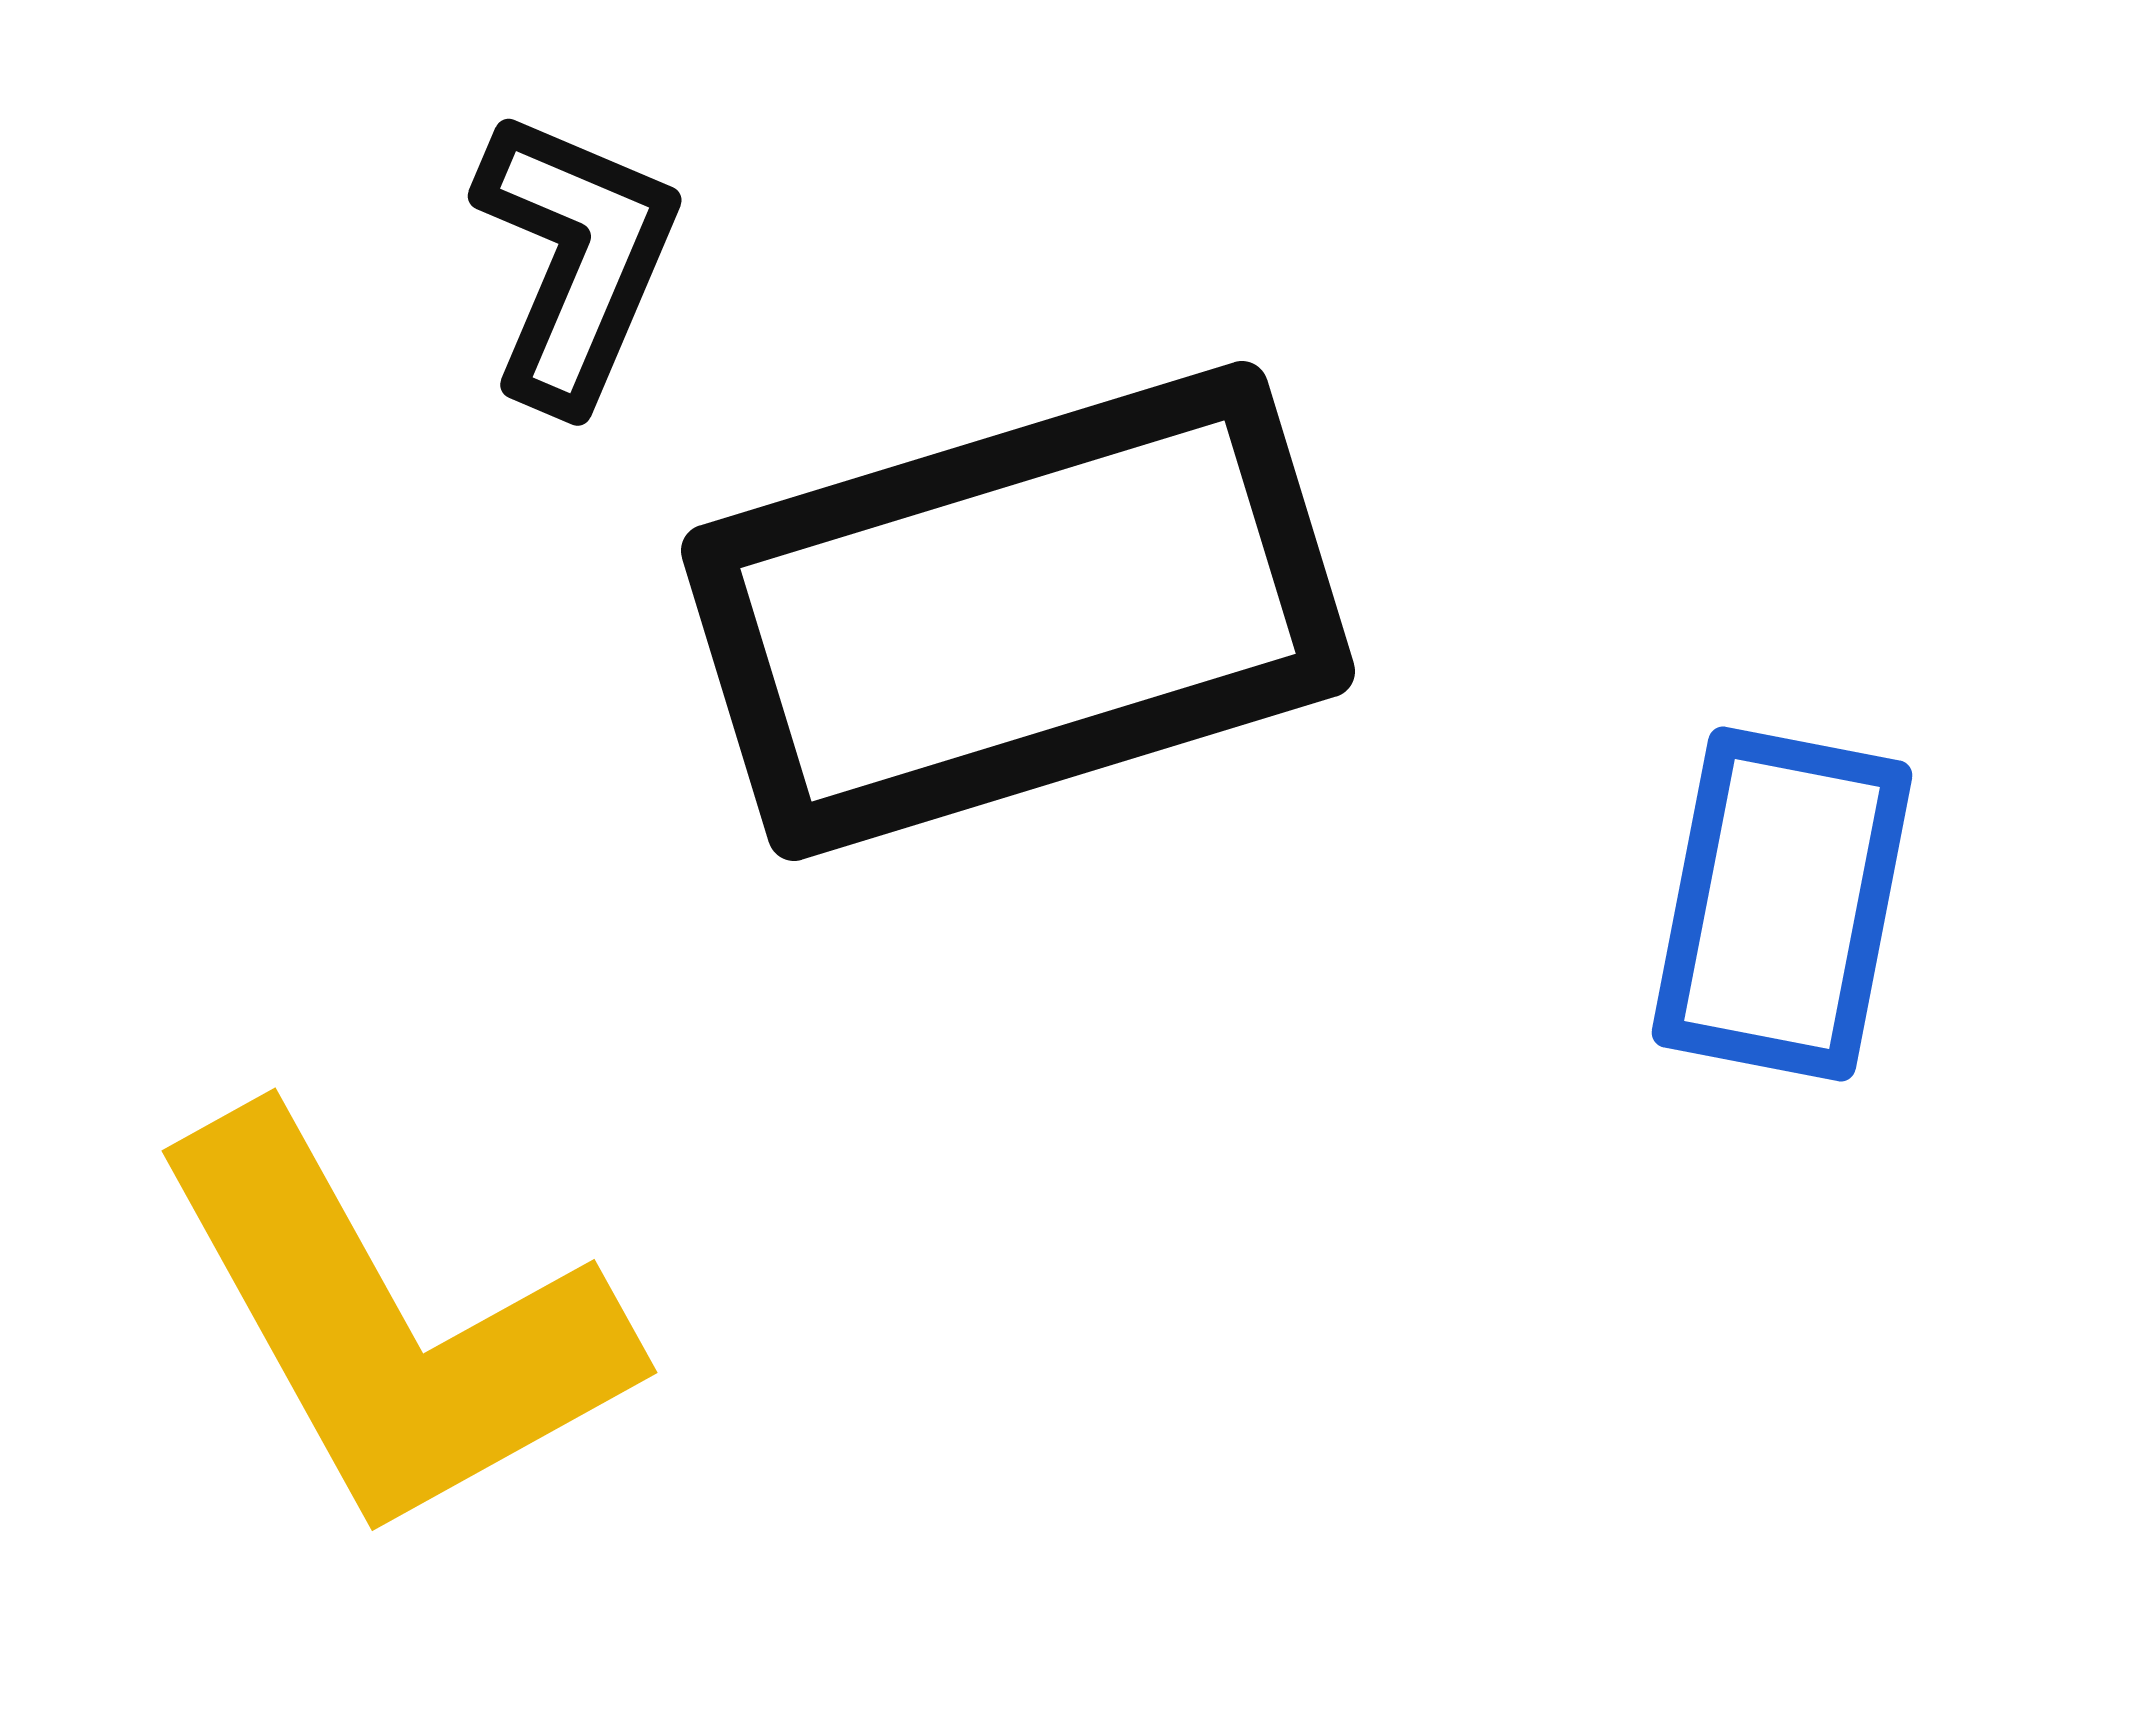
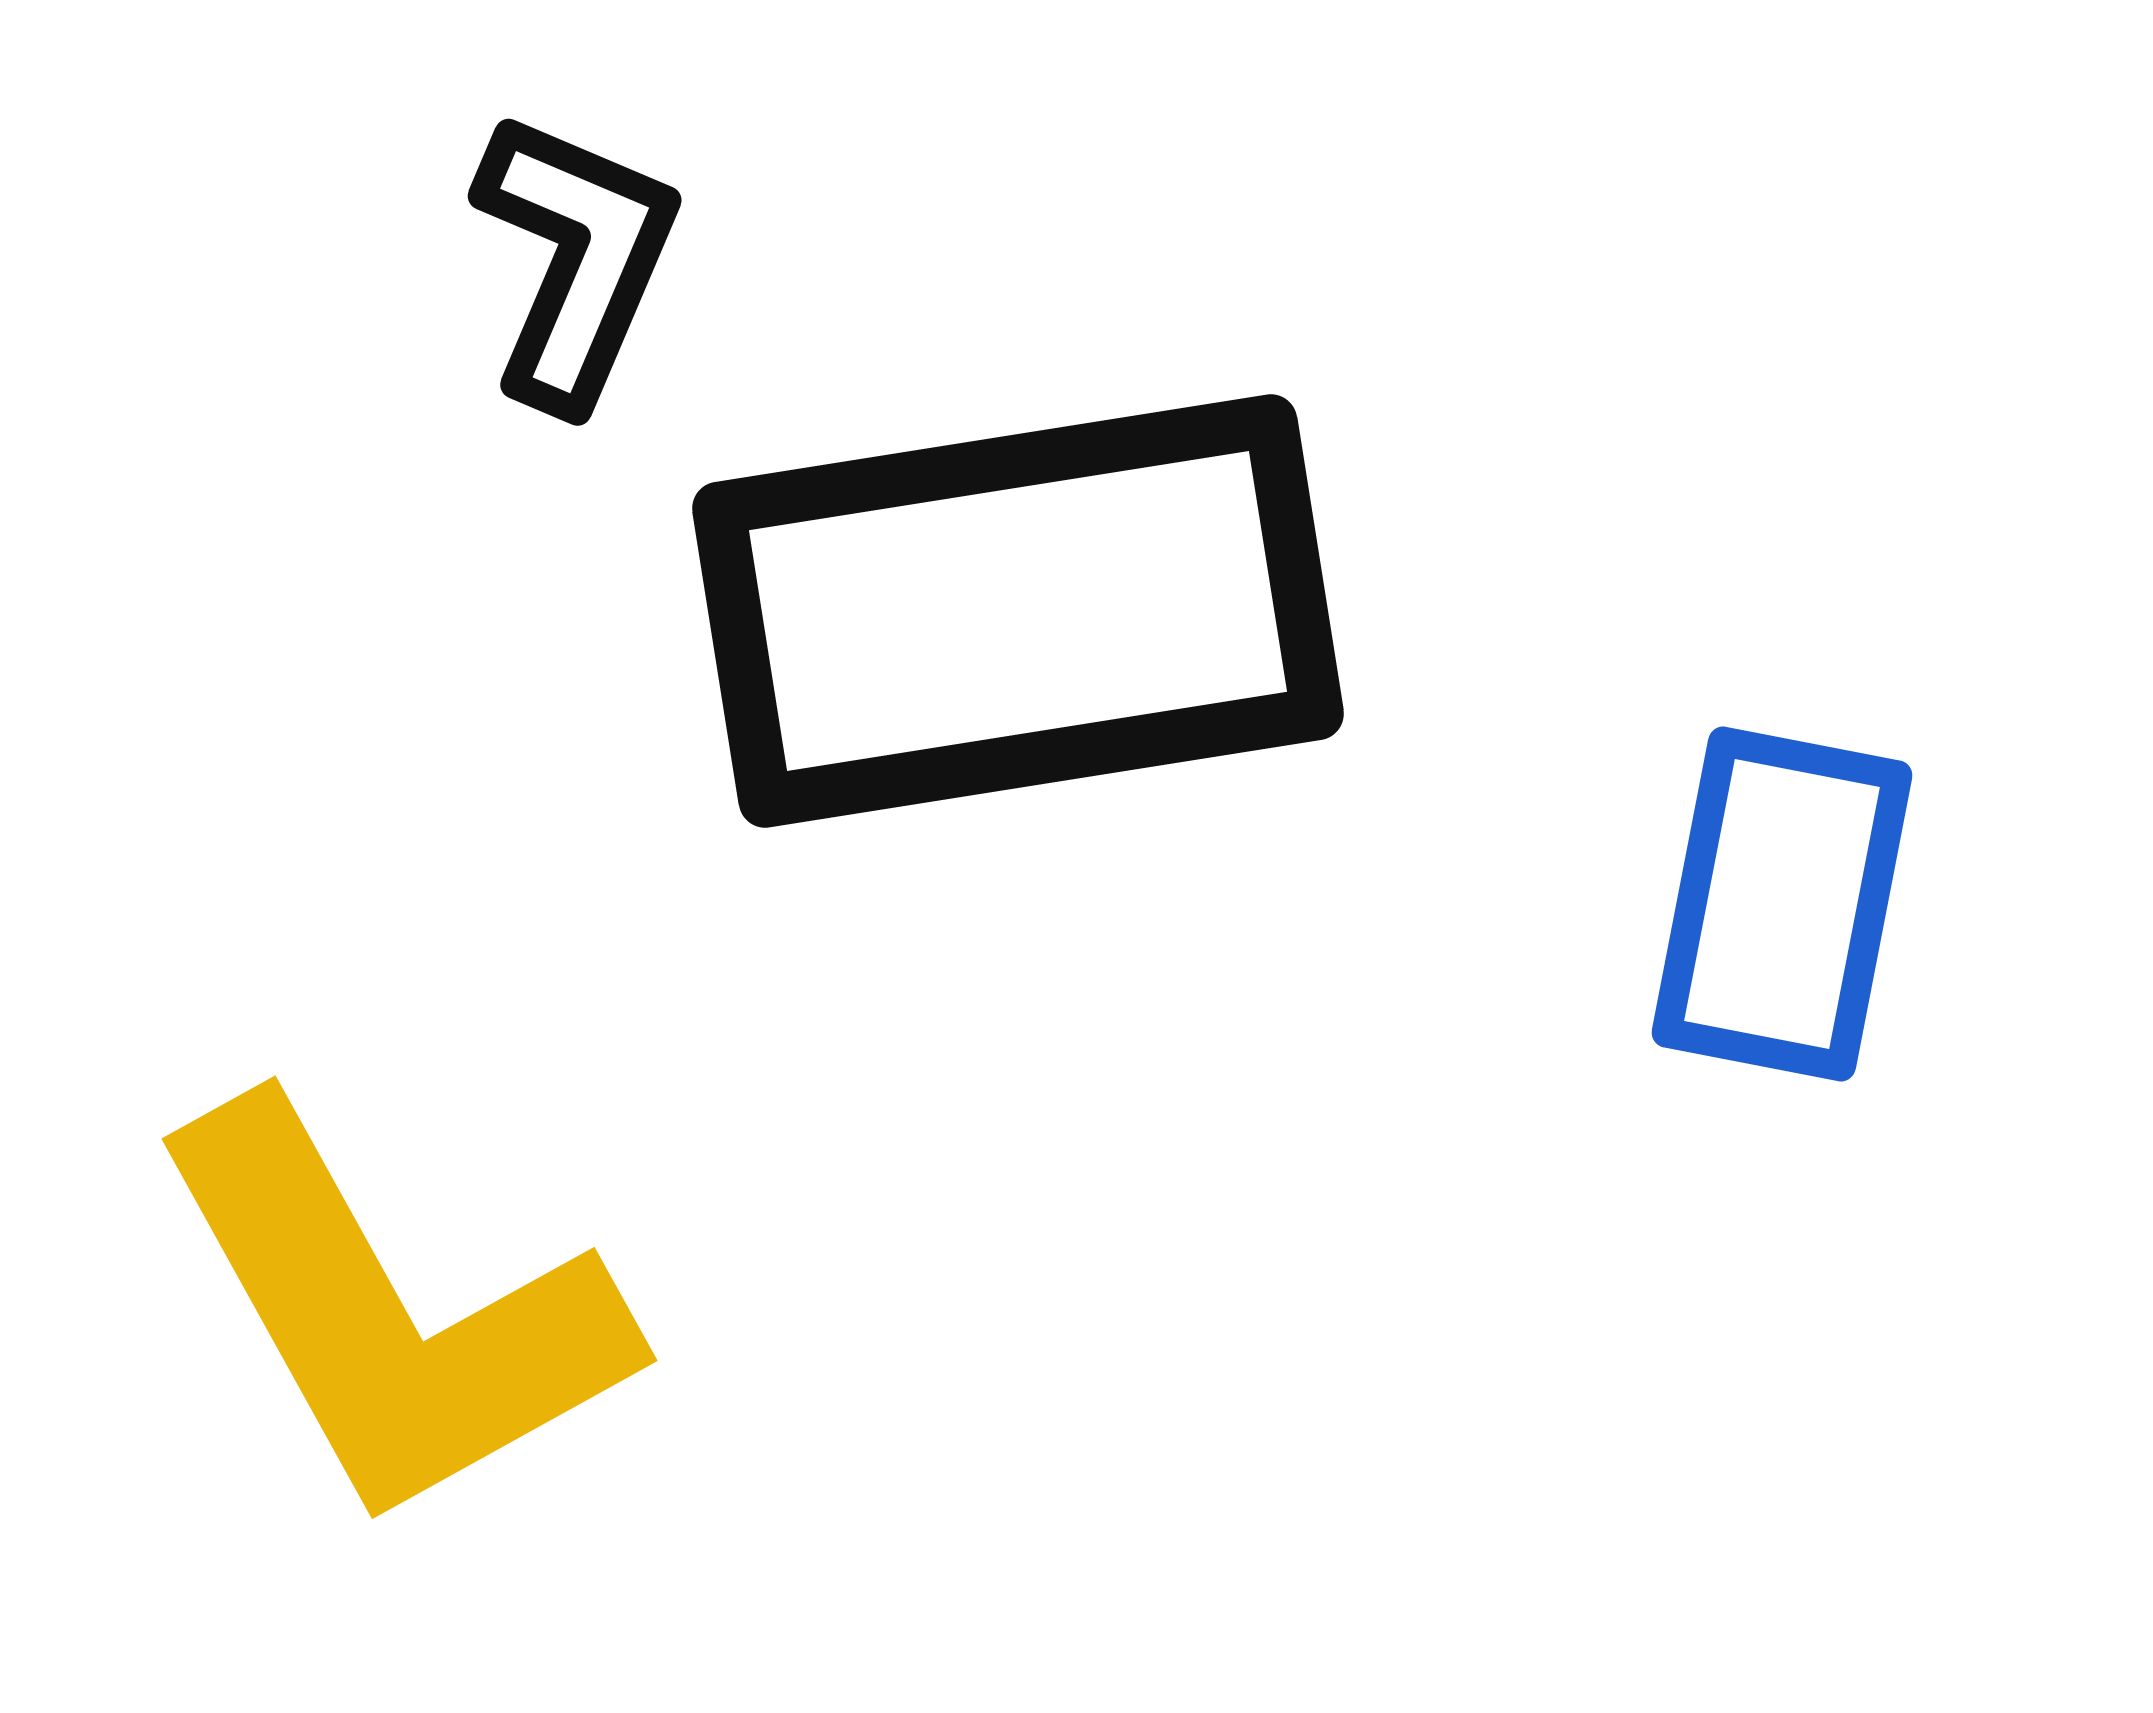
black rectangle: rotated 8 degrees clockwise
yellow L-shape: moved 12 px up
